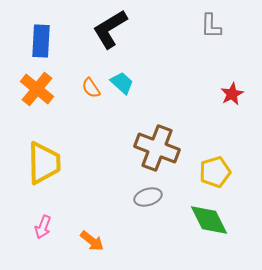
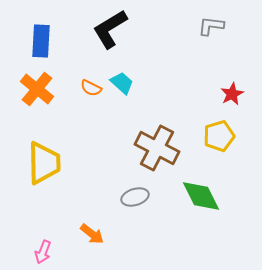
gray L-shape: rotated 96 degrees clockwise
orange semicircle: rotated 30 degrees counterclockwise
brown cross: rotated 6 degrees clockwise
yellow pentagon: moved 4 px right, 36 px up
gray ellipse: moved 13 px left
green diamond: moved 8 px left, 24 px up
pink arrow: moved 25 px down
orange arrow: moved 7 px up
